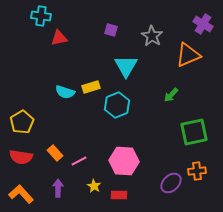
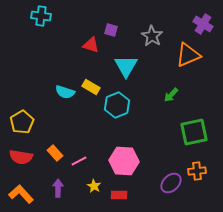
red triangle: moved 32 px right, 7 px down; rotated 30 degrees clockwise
yellow rectangle: rotated 48 degrees clockwise
